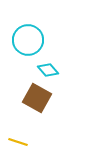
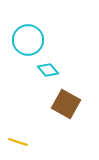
brown square: moved 29 px right, 6 px down
